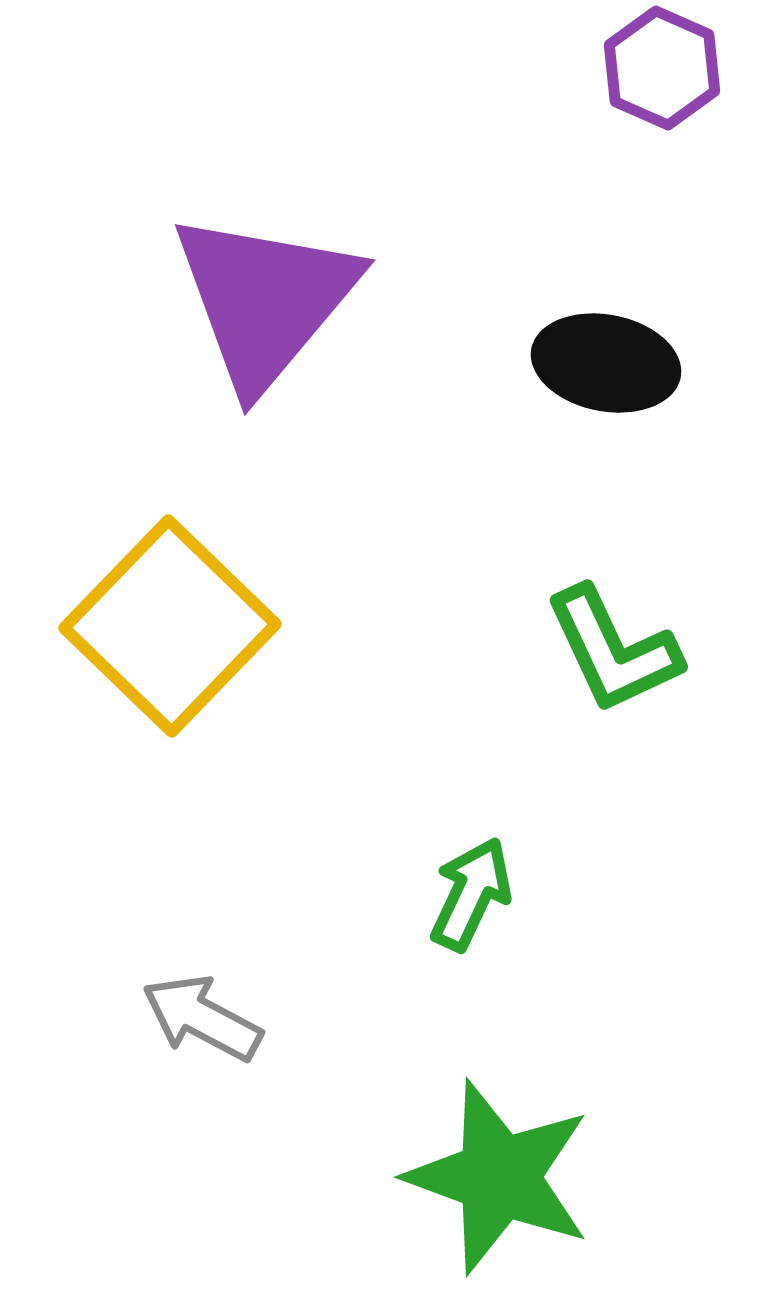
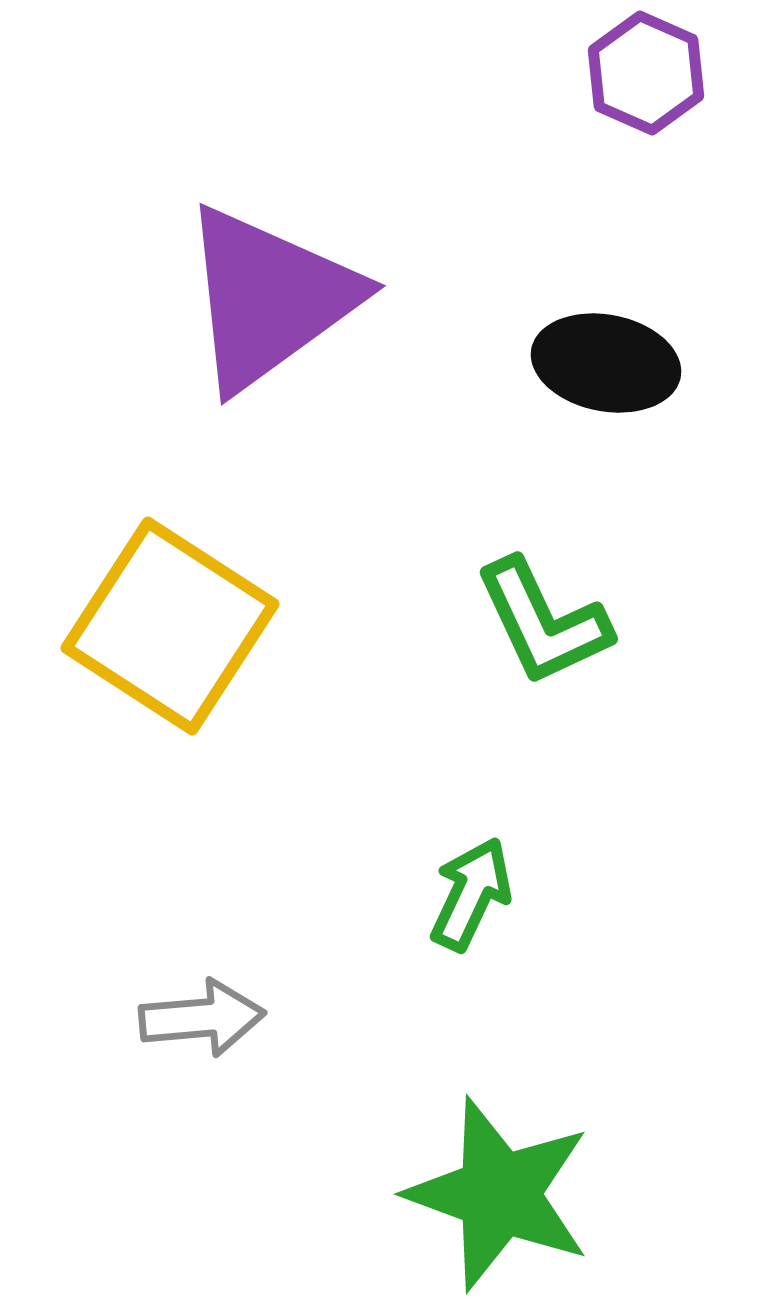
purple hexagon: moved 16 px left, 5 px down
purple triangle: moved 4 px right, 2 px up; rotated 14 degrees clockwise
yellow square: rotated 11 degrees counterclockwise
green L-shape: moved 70 px left, 28 px up
gray arrow: rotated 147 degrees clockwise
green star: moved 17 px down
